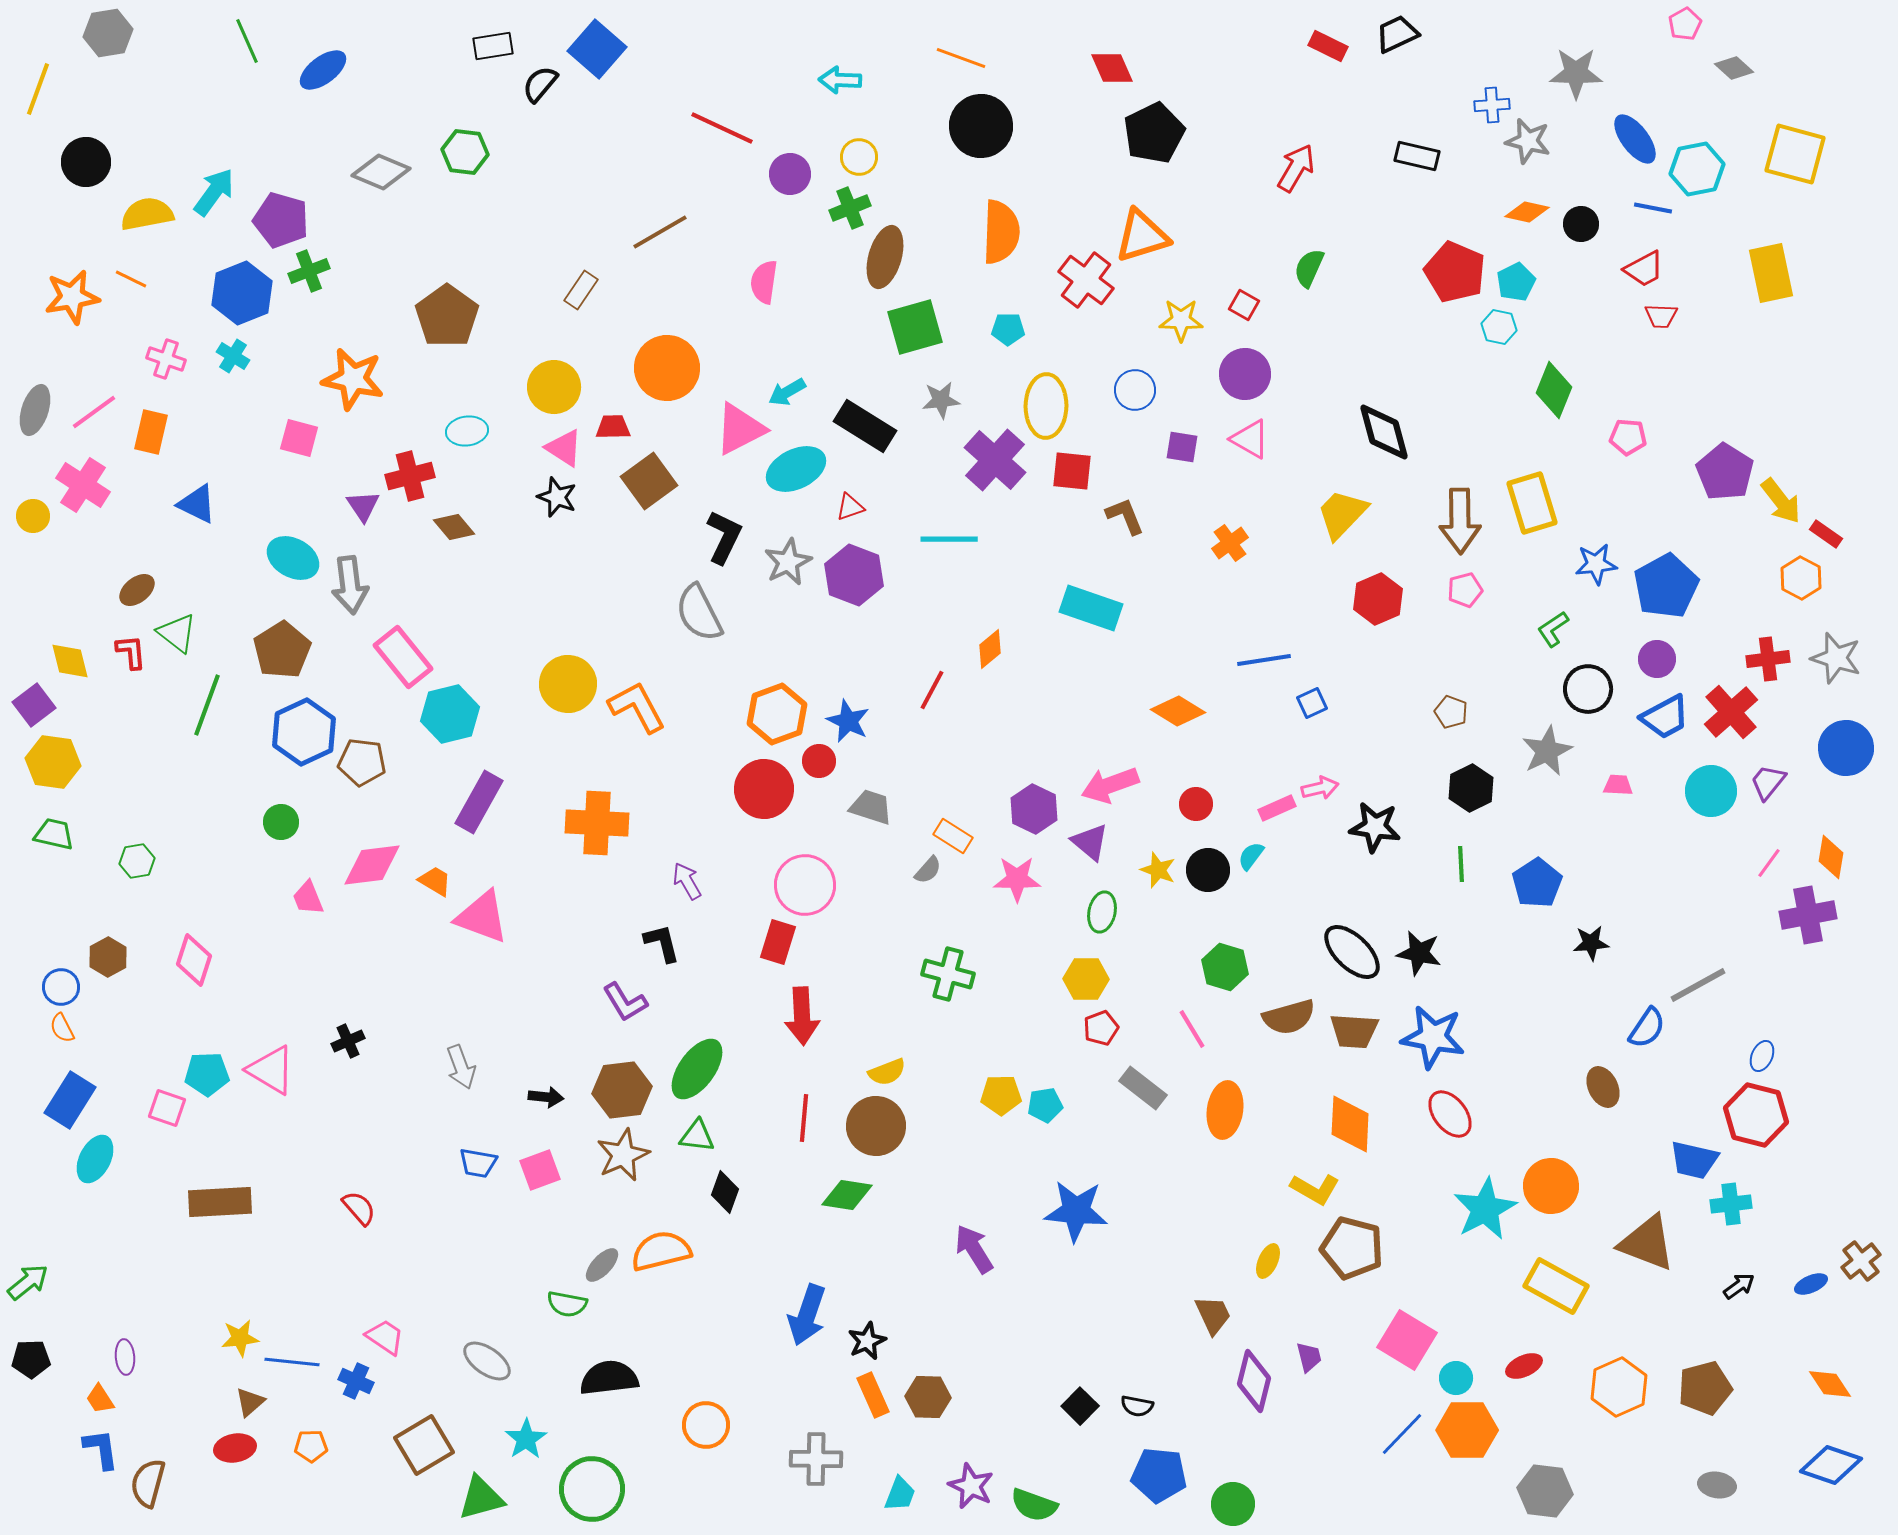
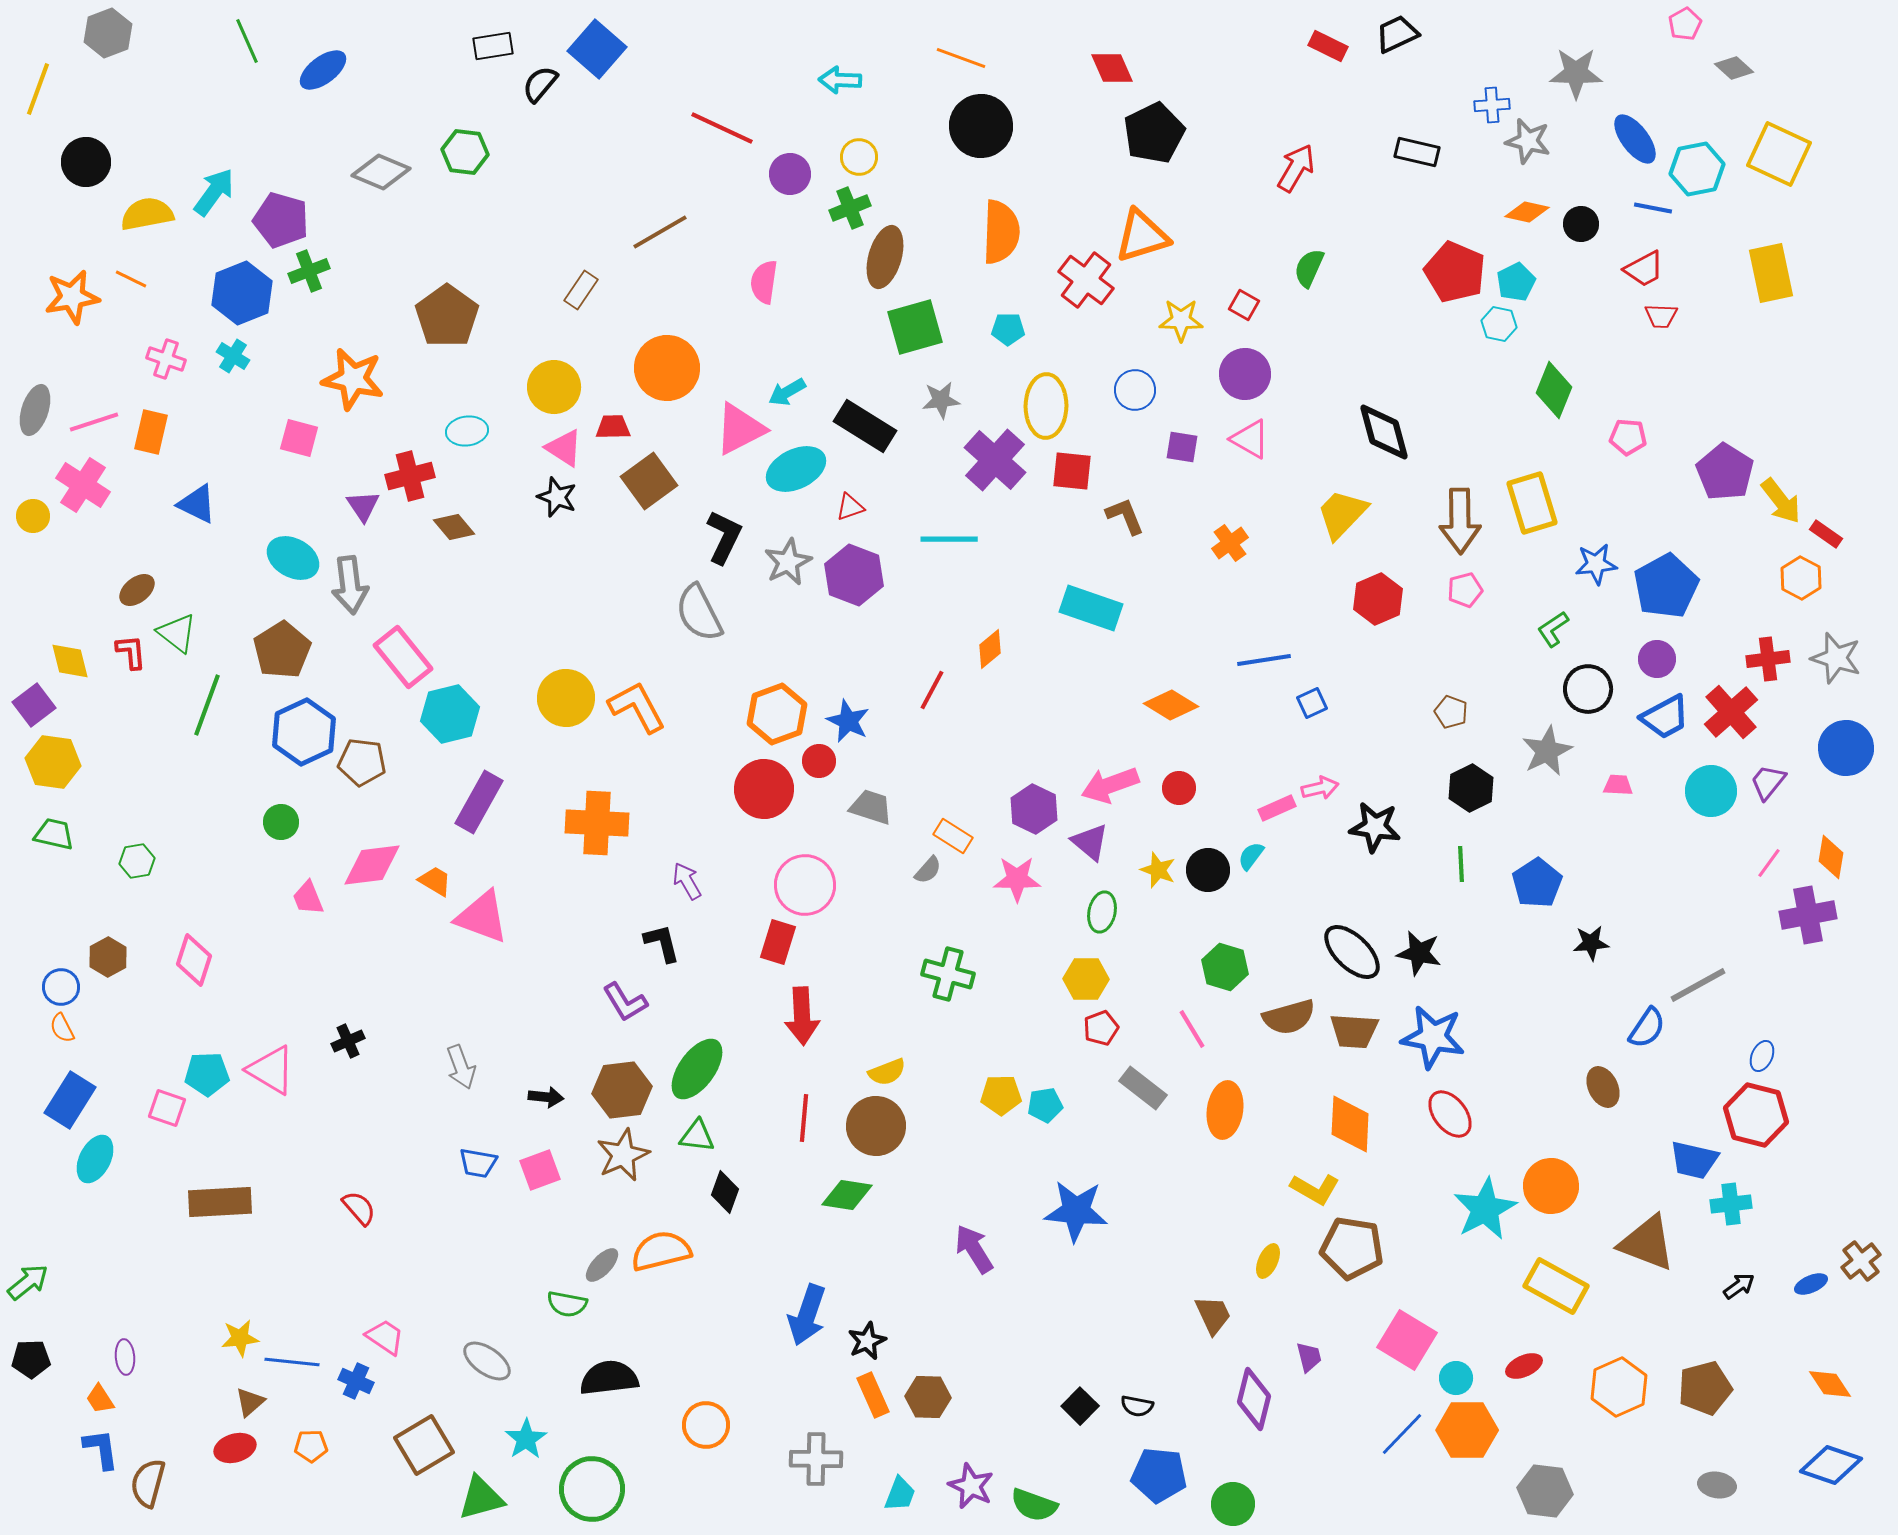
gray hexagon at (108, 33): rotated 12 degrees counterclockwise
yellow square at (1795, 154): moved 16 px left; rotated 10 degrees clockwise
black rectangle at (1417, 156): moved 4 px up
cyan hexagon at (1499, 327): moved 3 px up
pink line at (94, 412): moved 10 px down; rotated 18 degrees clockwise
yellow circle at (568, 684): moved 2 px left, 14 px down
orange diamond at (1178, 711): moved 7 px left, 6 px up
red circle at (1196, 804): moved 17 px left, 16 px up
brown pentagon at (1352, 1248): rotated 6 degrees counterclockwise
purple diamond at (1254, 1381): moved 18 px down
red ellipse at (235, 1448): rotated 6 degrees counterclockwise
